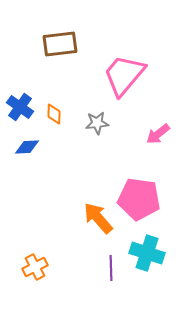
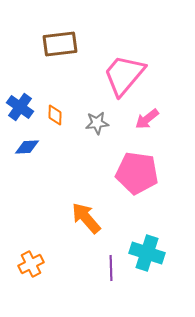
orange diamond: moved 1 px right, 1 px down
pink arrow: moved 11 px left, 15 px up
pink pentagon: moved 2 px left, 26 px up
orange arrow: moved 12 px left
orange cross: moved 4 px left, 3 px up
